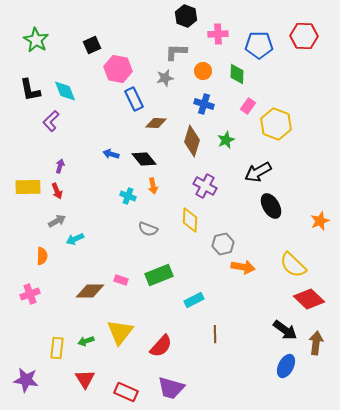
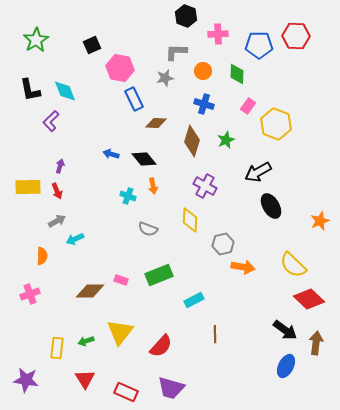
red hexagon at (304, 36): moved 8 px left
green star at (36, 40): rotated 10 degrees clockwise
pink hexagon at (118, 69): moved 2 px right, 1 px up
